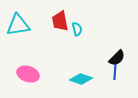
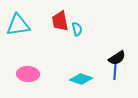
black semicircle: rotated 12 degrees clockwise
pink ellipse: rotated 15 degrees counterclockwise
